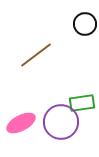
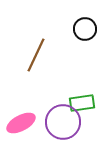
black circle: moved 5 px down
brown line: rotated 28 degrees counterclockwise
purple circle: moved 2 px right
